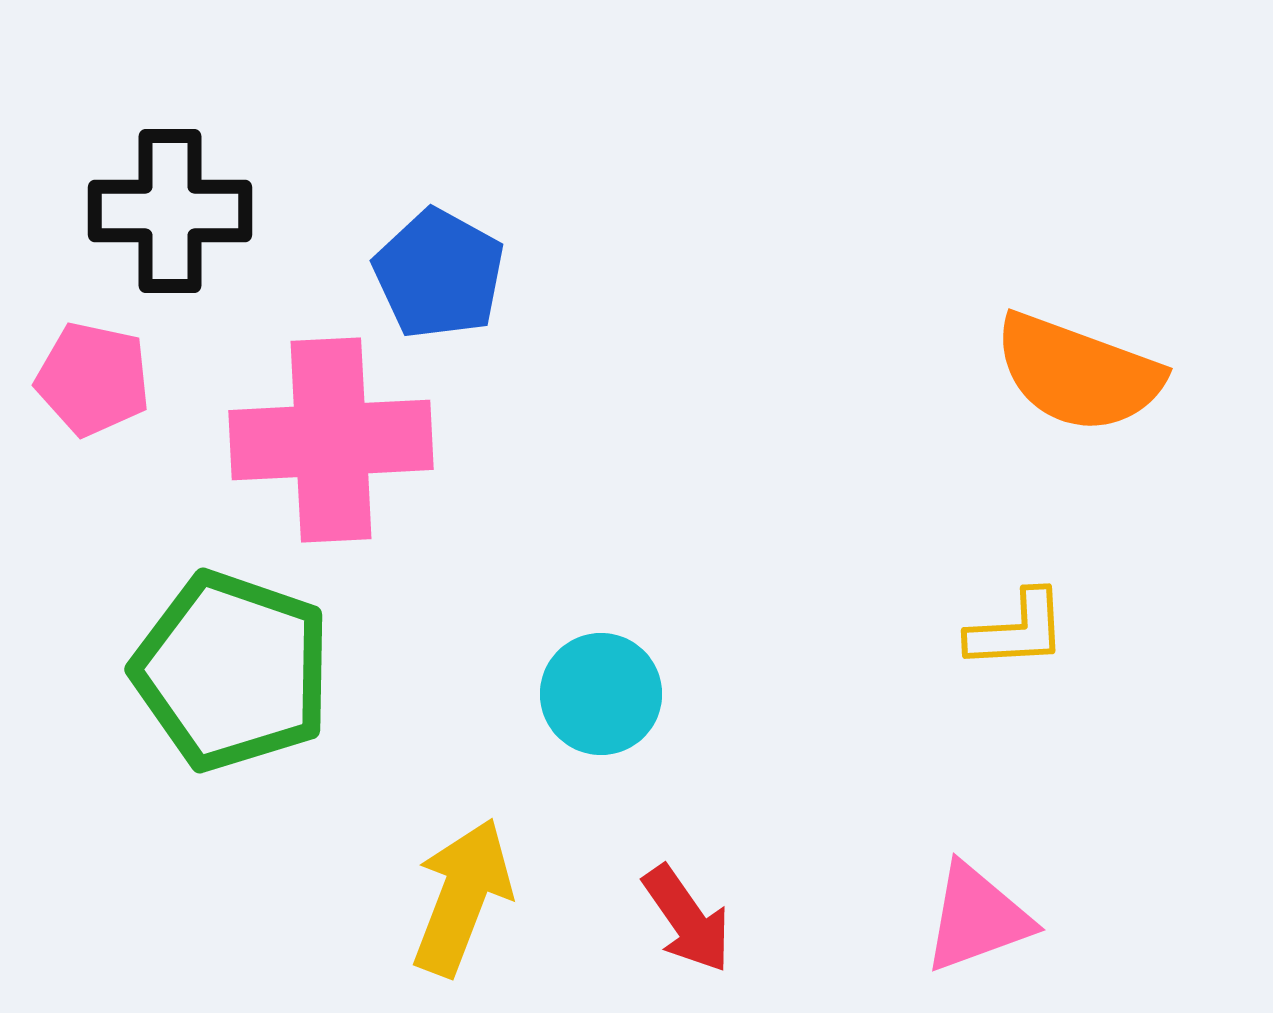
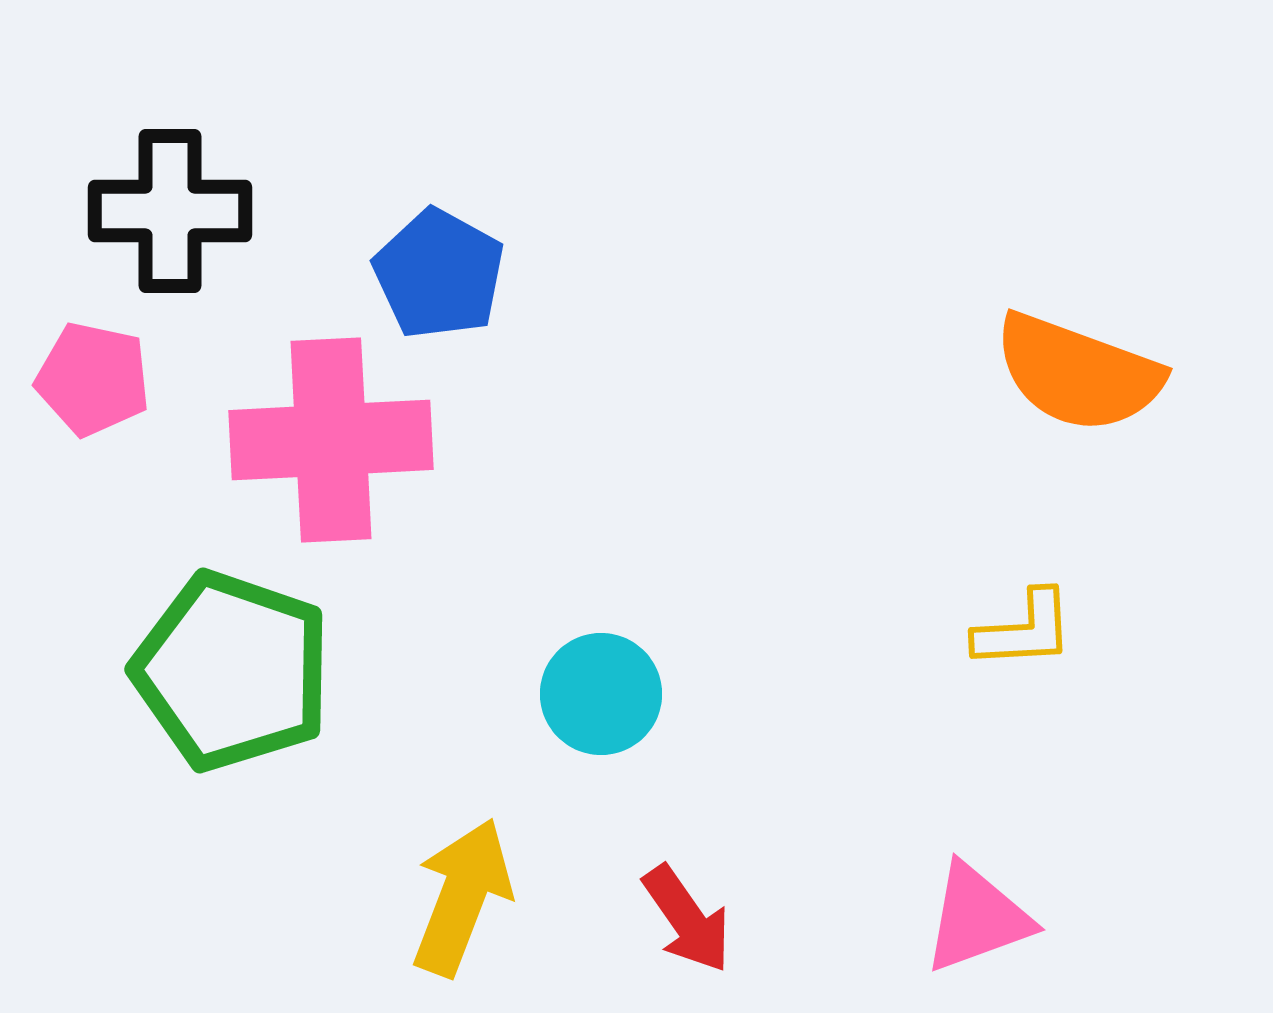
yellow L-shape: moved 7 px right
